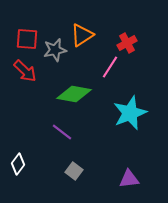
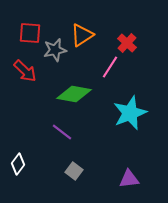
red square: moved 3 px right, 6 px up
red cross: rotated 18 degrees counterclockwise
